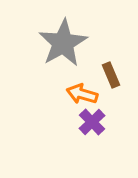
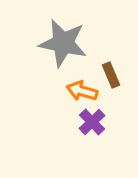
gray star: rotated 30 degrees counterclockwise
orange arrow: moved 3 px up
